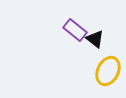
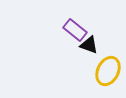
black triangle: moved 6 px left, 6 px down; rotated 18 degrees counterclockwise
